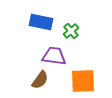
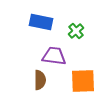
green cross: moved 5 px right
brown semicircle: rotated 36 degrees counterclockwise
